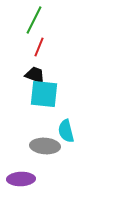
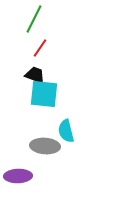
green line: moved 1 px up
red line: moved 1 px right, 1 px down; rotated 12 degrees clockwise
purple ellipse: moved 3 px left, 3 px up
